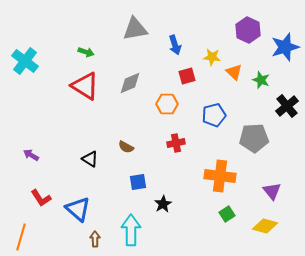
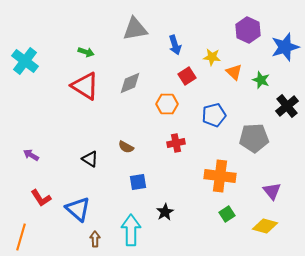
red square: rotated 18 degrees counterclockwise
black star: moved 2 px right, 8 px down
